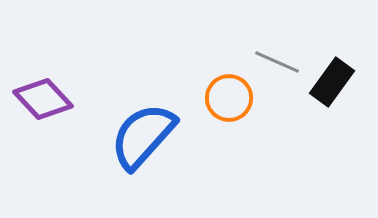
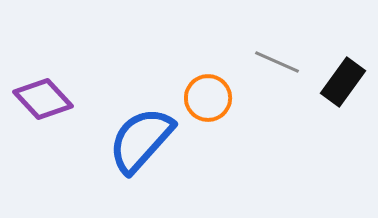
black rectangle: moved 11 px right
orange circle: moved 21 px left
blue semicircle: moved 2 px left, 4 px down
